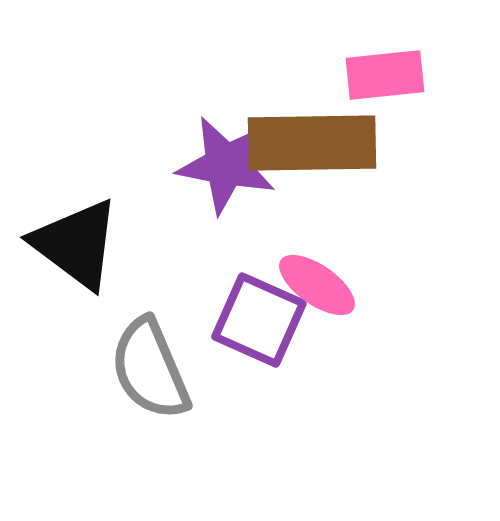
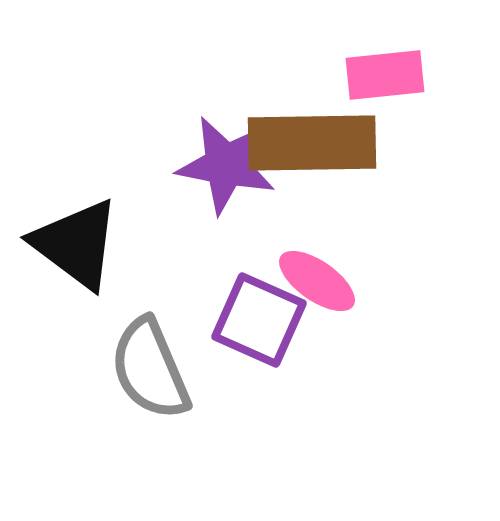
pink ellipse: moved 4 px up
